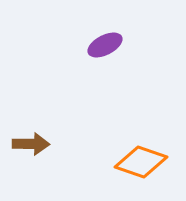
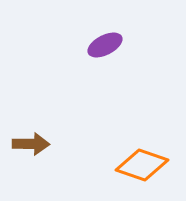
orange diamond: moved 1 px right, 3 px down
